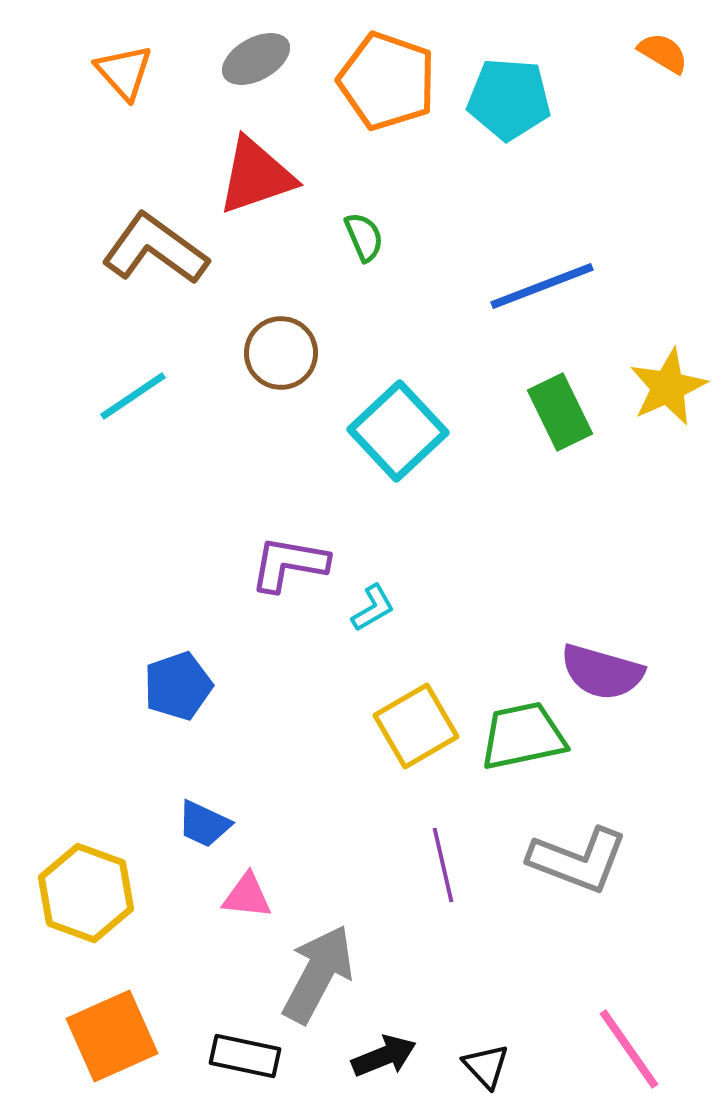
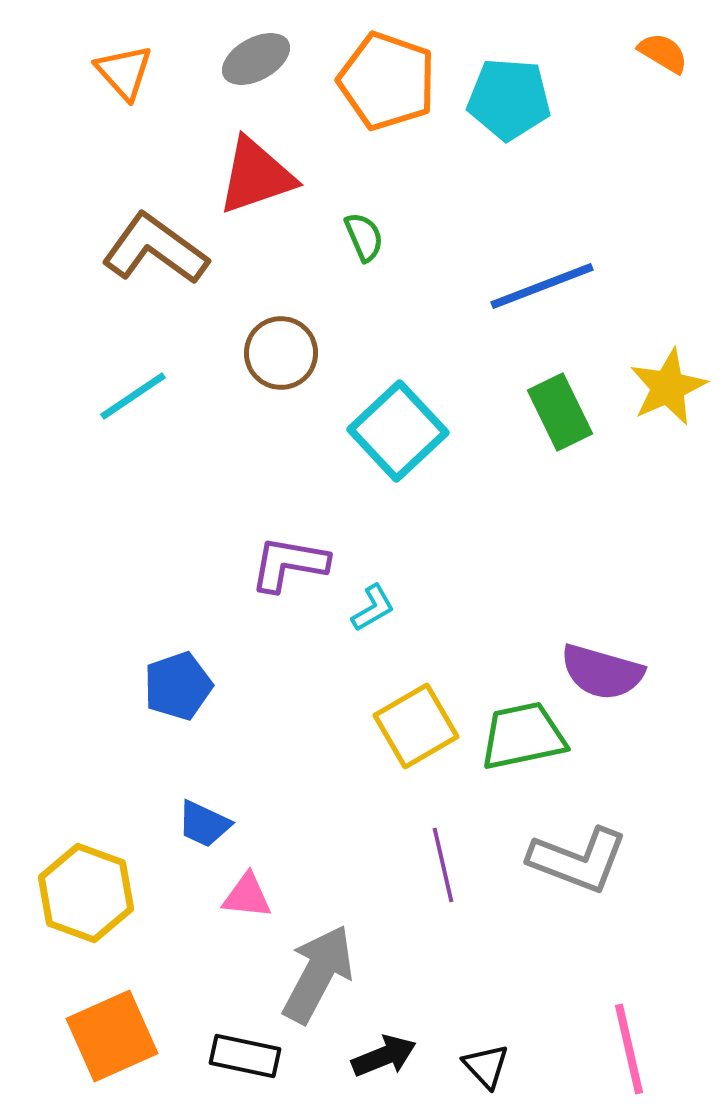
pink line: rotated 22 degrees clockwise
